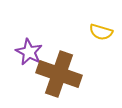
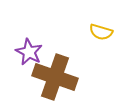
brown cross: moved 4 px left, 3 px down
